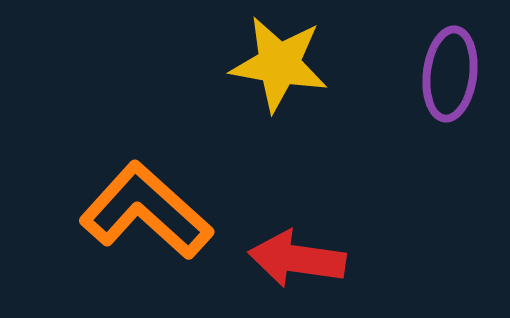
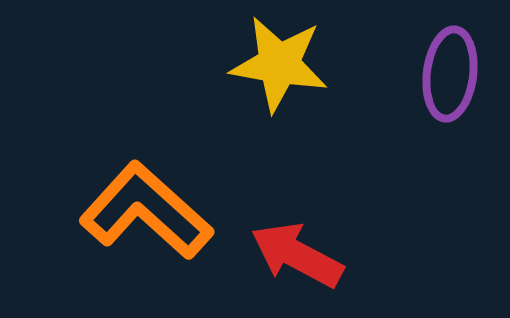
red arrow: moved 4 px up; rotated 20 degrees clockwise
